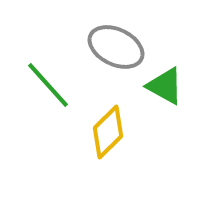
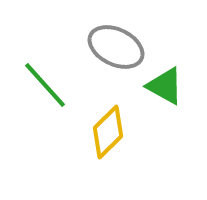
green line: moved 3 px left
